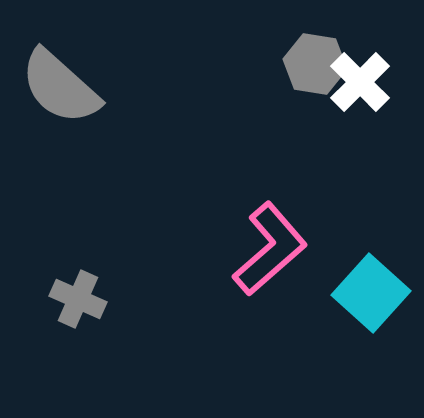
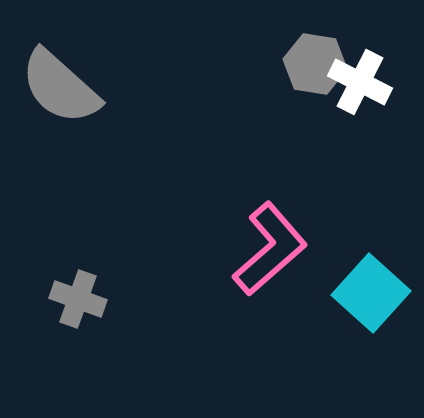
white cross: rotated 18 degrees counterclockwise
gray cross: rotated 4 degrees counterclockwise
